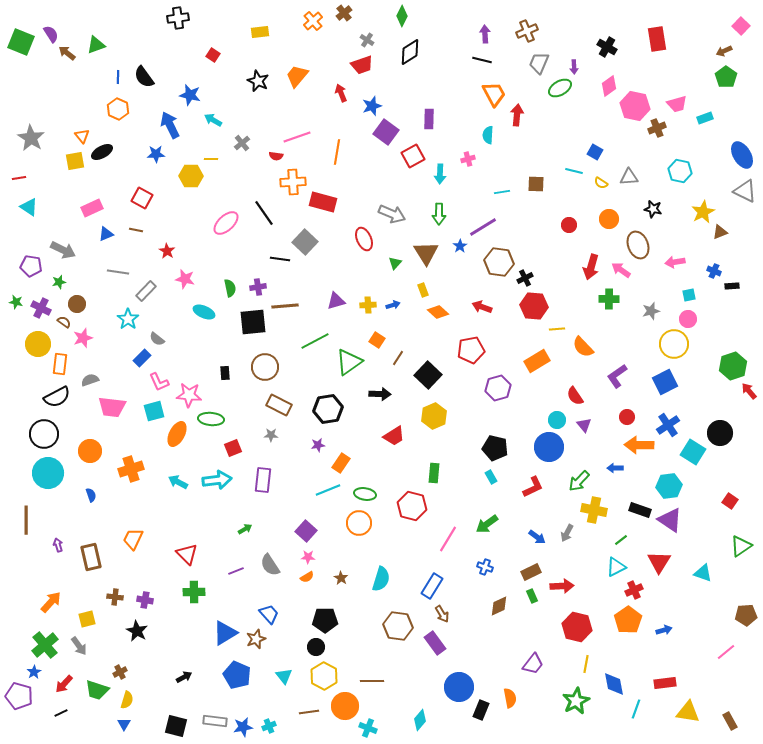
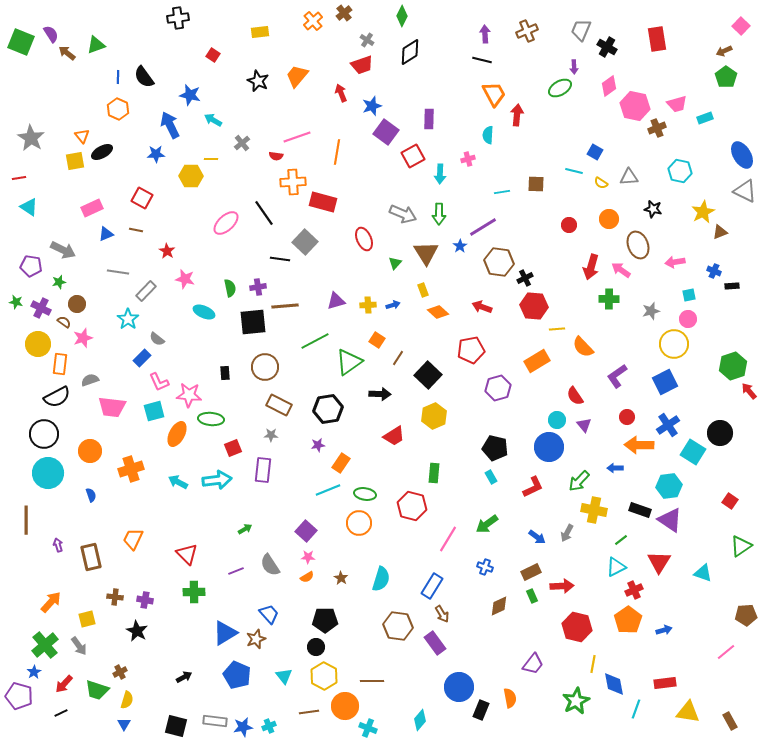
gray trapezoid at (539, 63): moved 42 px right, 33 px up
gray arrow at (392, 214): moved 11 px right
purple rectangle at (263, 480): moved 10 px up
yellow line at (586, 664): moved 7 px right
